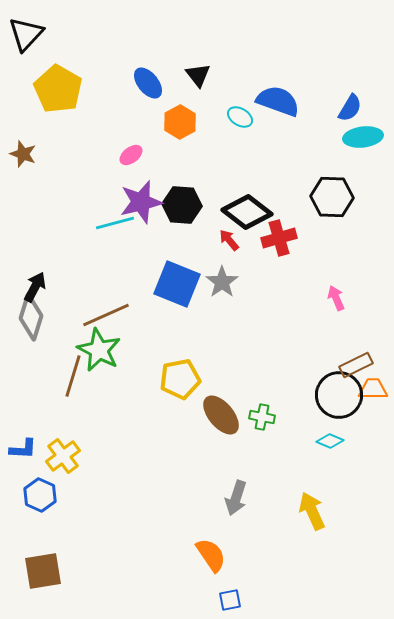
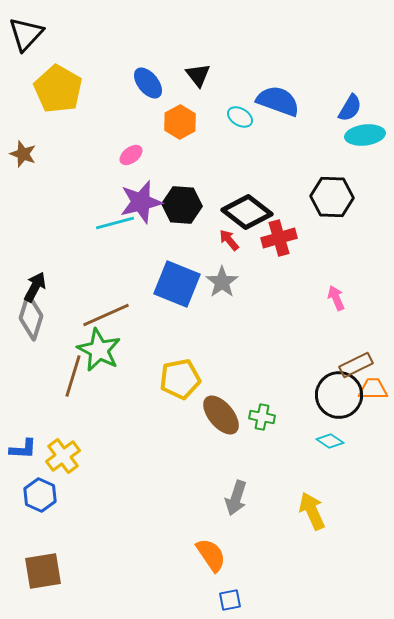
cyan ellipse at (363, 137): moved 2 px right, 2 px up
cyan diamond at (330, 441): rotated 12 degrees clockwise
